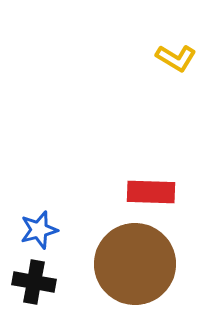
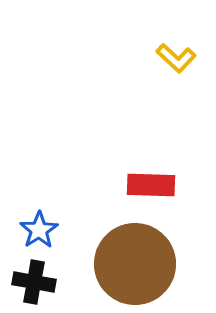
yellow L-shape: rotated 12 degrees clockwise
red rectangle: moved 7 px up
blue star: rotated 18 degrees counterclockwise
